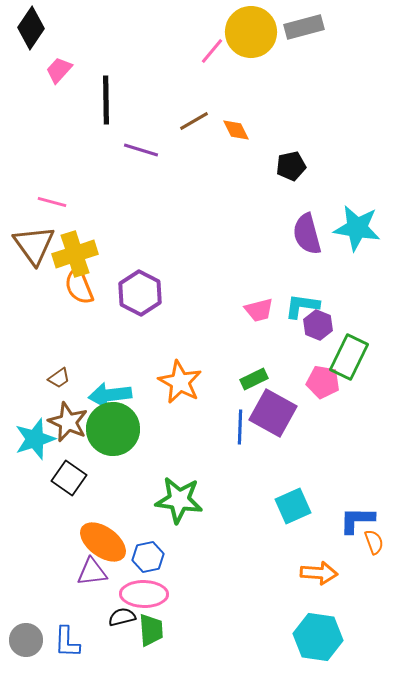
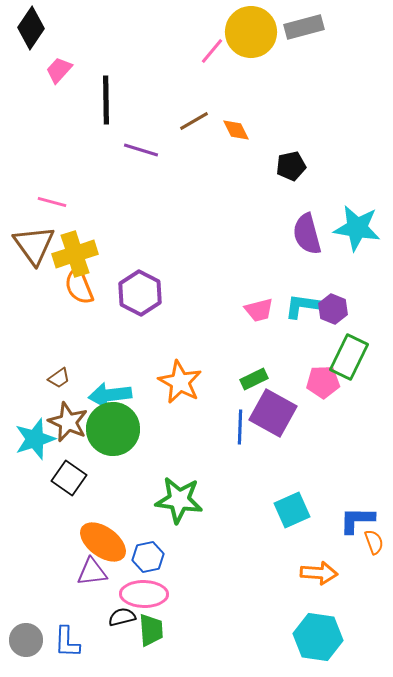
purple hexagon at (318, 325): moved 15 px right, 16 px up
pink pentagon at (323, 382): rotated 12 degrees counterclockwise
cyan square at (293, 506): moved 1 px left, 4 px down
